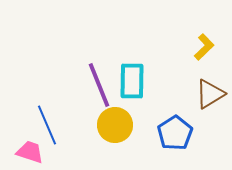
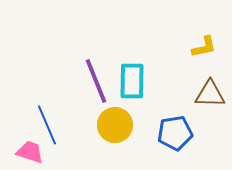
yellow L-shape: rotated 32 degrees clockwise
purple line: moved 3 px left, 4 px up
brown triangle: rotated 32 degrees clockwise
blue pentagon: rotated 24 degrees clockwise
